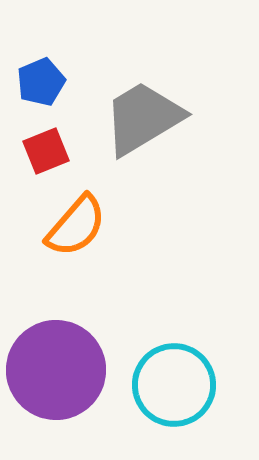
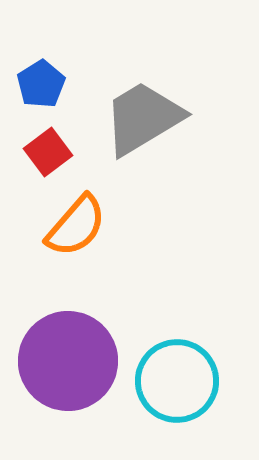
blue pentagon: moved 2 px down; rotated 9 degrees counterclockwise
red square: moved 2 px right, 1 px down; rotated 15 degrees counterclockwise
purple circle: moved 12 px right, 9 px up
cyan circle: moved 3 px right, 4 px up
